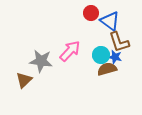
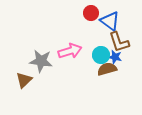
pink arrow: rotated 30 degrees clockwise
